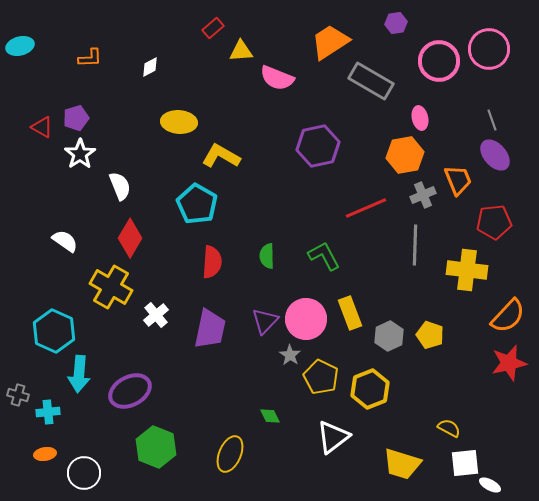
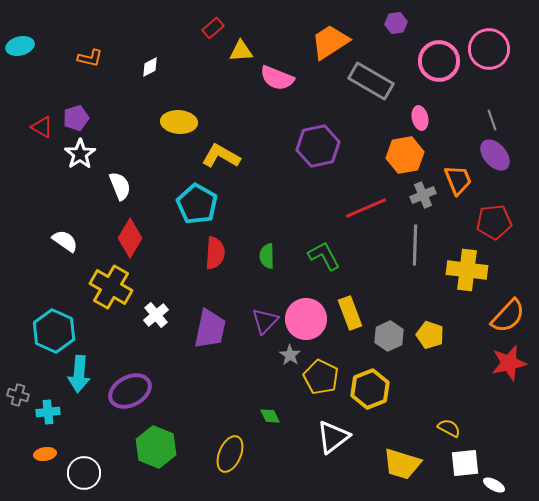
orange L-shape at (90, 58): rotated 15 degrees clockwise
red semicircle at (212, 262): moved 3 px right, 9 px up
white ellipse at (490, 485): moved 4 px right
